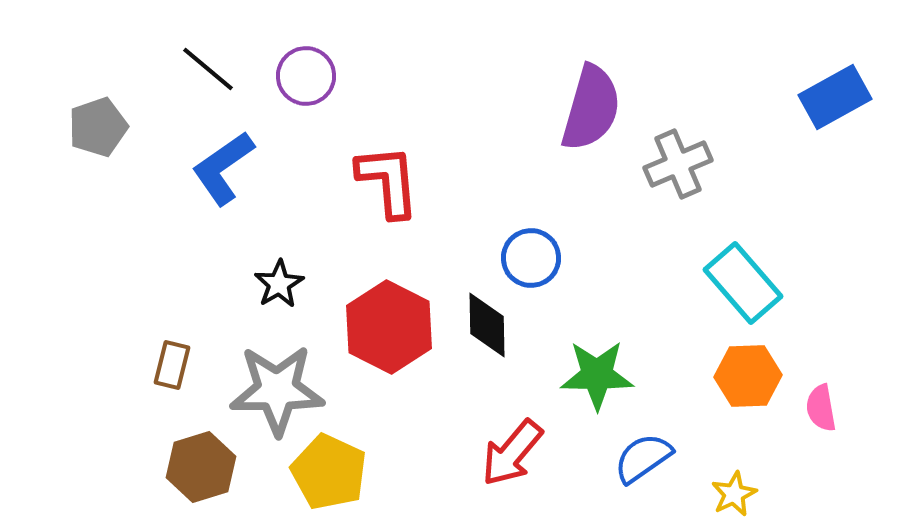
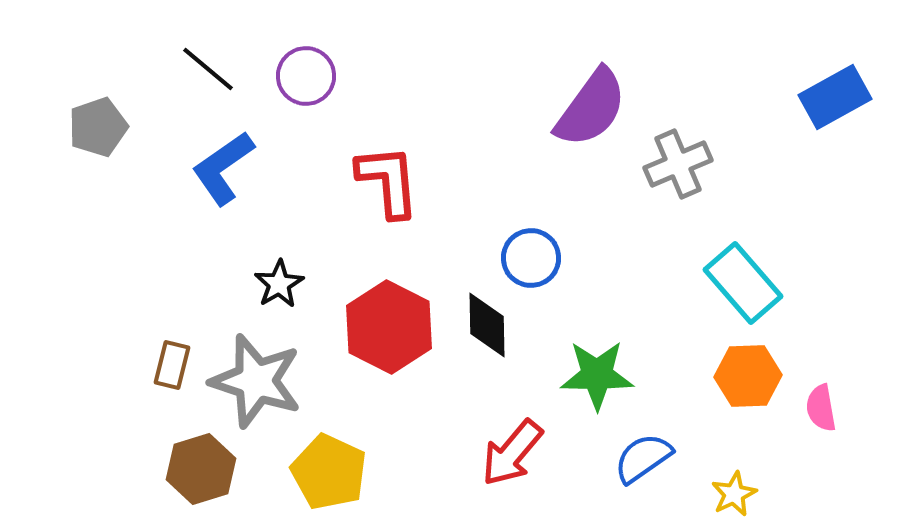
purple semicircle: rotated 20 degrees clockwise
gray star: moved 21 px left, 9 px up; rotated 18 degrees clockwise
brown hexagon: moved 2 px down
